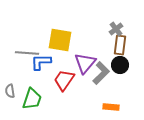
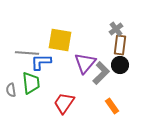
red trapezoid: moved 23 px down
gray semicircle: moved 1 px right, 1 px up
green trapezoid: moved 1 px left, 16 px up; rotated 25 degrees counterclockwise
orange rectangle: moved 1 px right, 1 px up; rotated 49 degrees clockwise
